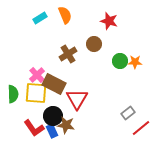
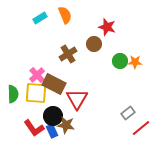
red star: moved 2 px left, 6 px down
